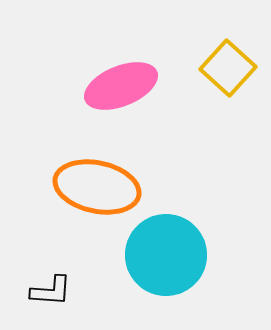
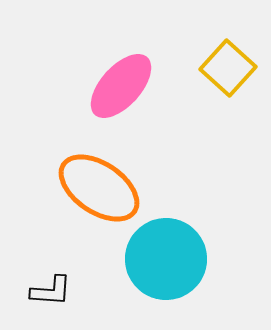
pink ellipse: rotated 26 degrees counterclockwise
orange ellipse: moved 2 px right, 1 px down; rotated 22 degrees clockwise
cyan circle: moved 4 px down
